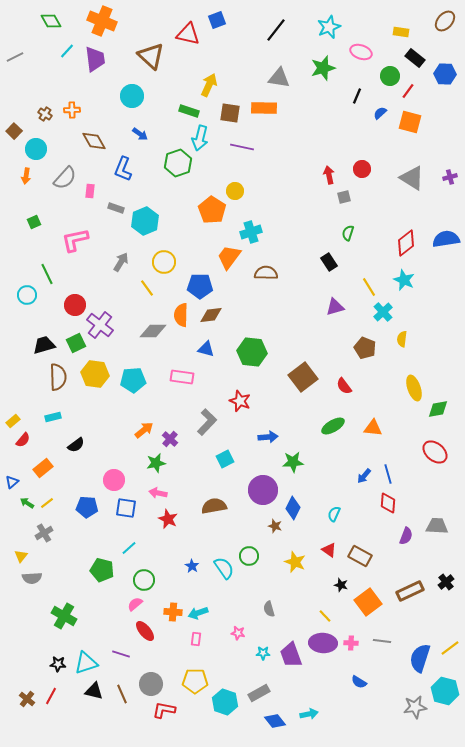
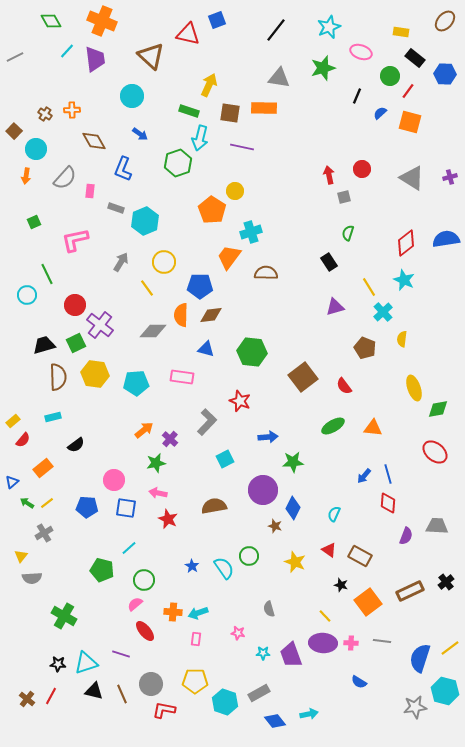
cyan pentagon at (133, 380): moved 3 px right, 3 px down
